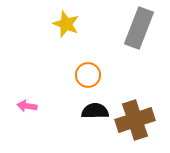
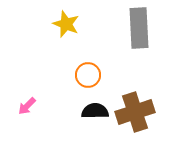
gray rectangle: rotated 24 degrees counterclockwise
pink arrow: rotated 54 degrees counterclockwise
brown cross: moved 8 px up
